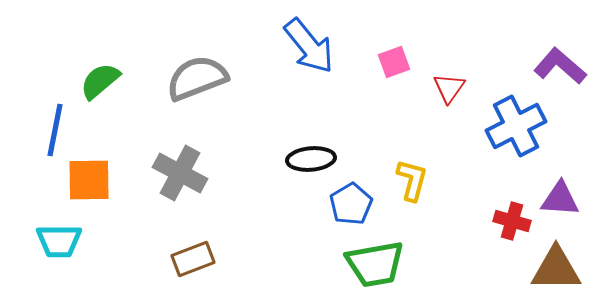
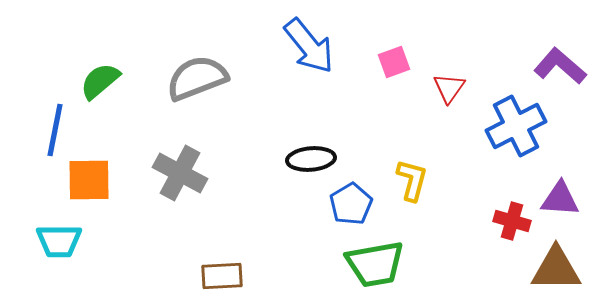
brown rectangle: moved 29 px right, 17 px down; rotated 18 degrees clockwise
